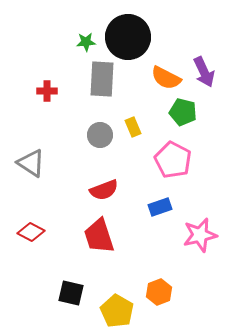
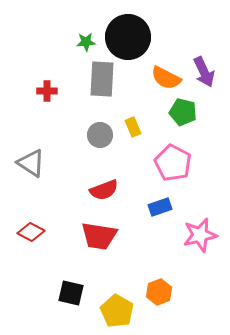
pink pentagon: moved 3 px down
red trapezoid: rotated 63 degrees counterclockwise
